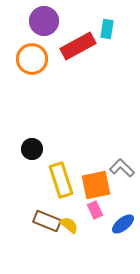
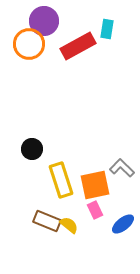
orange circle: moved 3 px left, 15 px up
orange square: moved 1 px left
